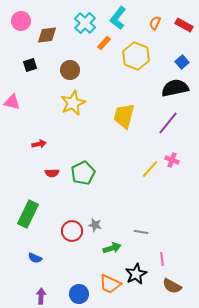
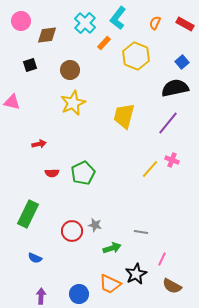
red rectangle: moved 1 px right, 1 px up
pink line: rotated 32 degrees clockwise
